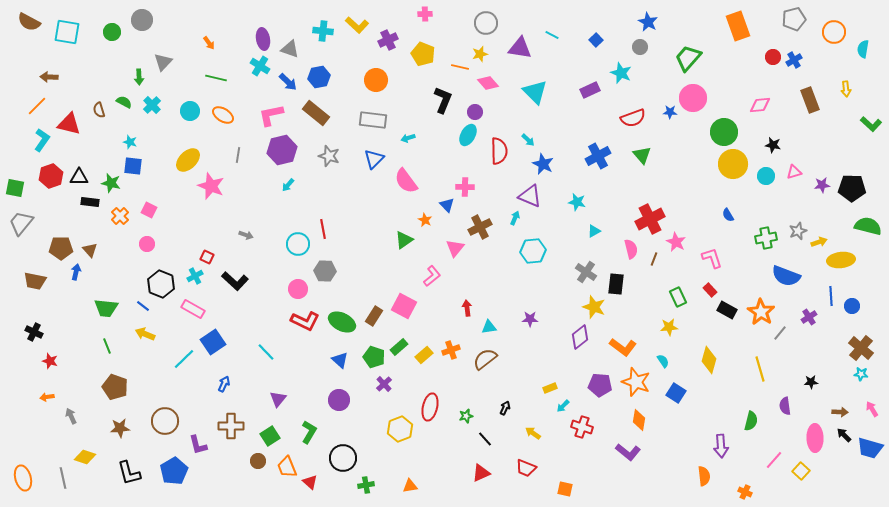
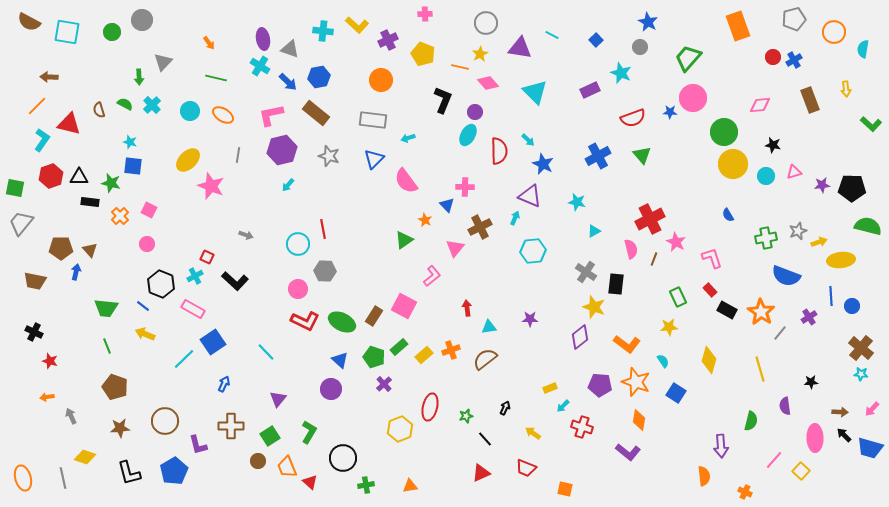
yellow star at (480, 54): rotated 14 degrees counterclockwise
orange circle at (376, 80): moved 5 px right
green semicircle at (124, 102): moved 1 px right, 2 px down
orange L-shape at (623, 347): moved 4 px right, 3 px up
purple circle at (339, 400): moved 8 px left, 11 px up
pink arrow at (872, 409): rotated 105 degrees counterclockwise
